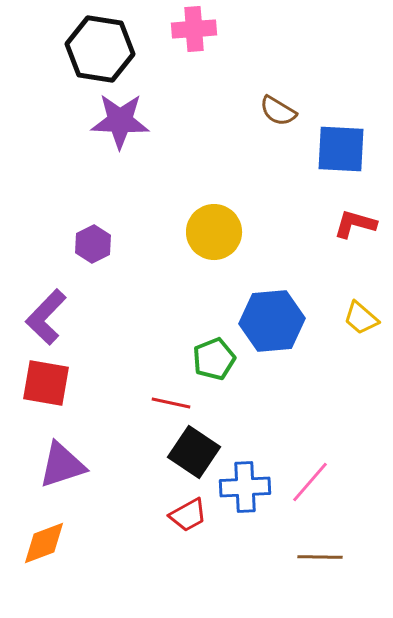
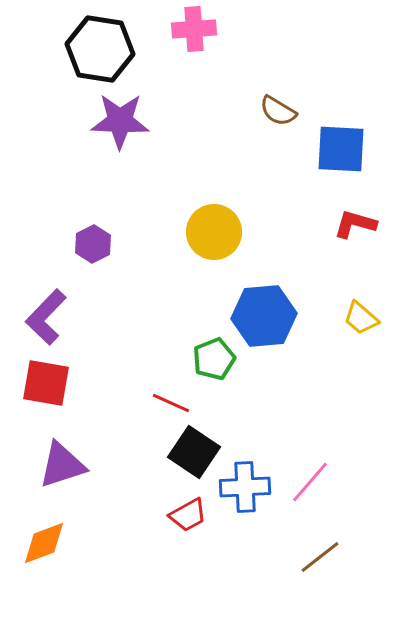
blue hexagon: moved 8 px left, 5 px up
red line: rotated 12 degrees clockwise
brown line: rotated 39 degrees counterclockwise
